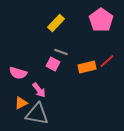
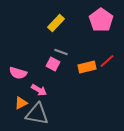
pink arrow: rotated 21 degrees counterclockwise
